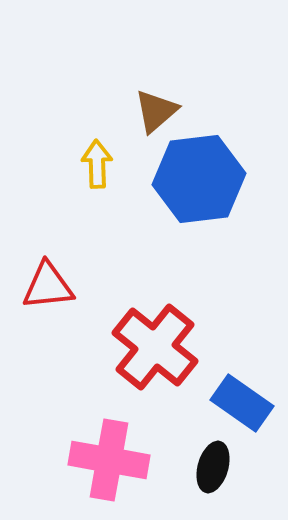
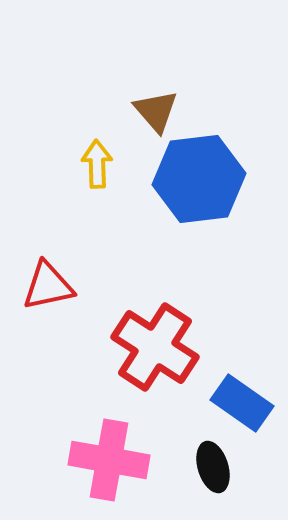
brown triangle: rotated 30 degrees counterclockwise
red triangle: rotated 6 degrees counterclockwise
red cross: rotated 6 degrees counterclockwise
black ellipse: rotated 33 degrees counterclockwise
